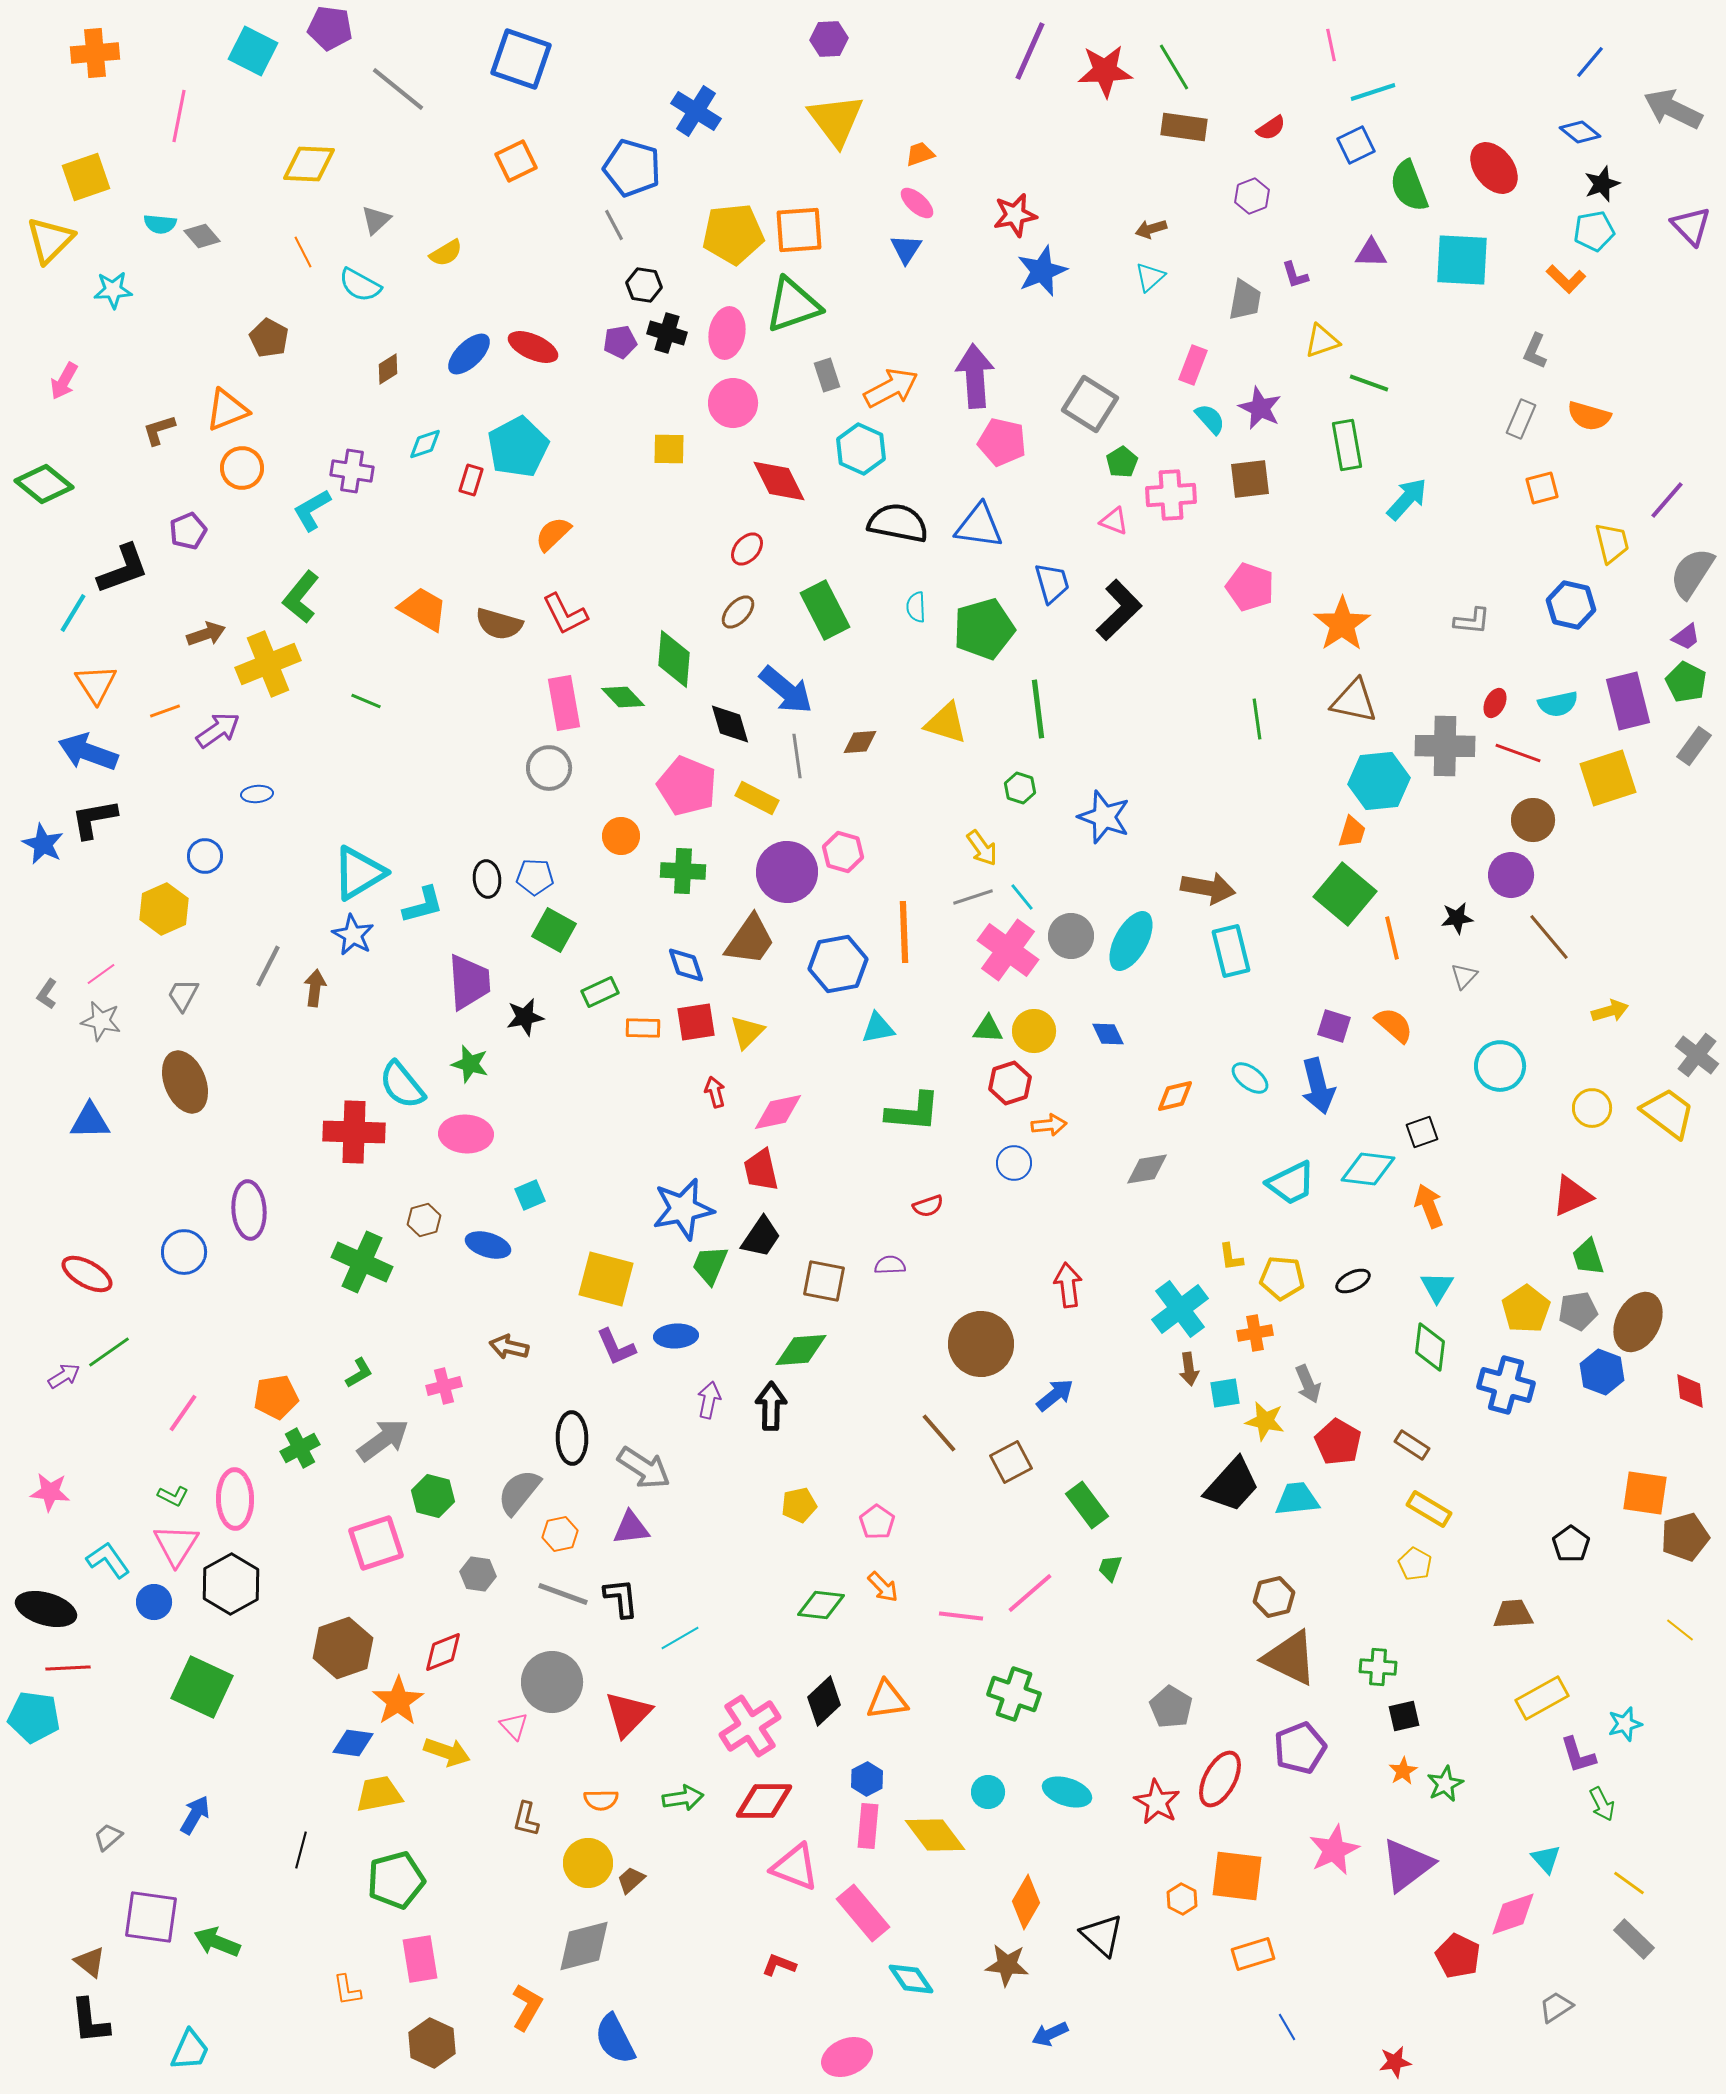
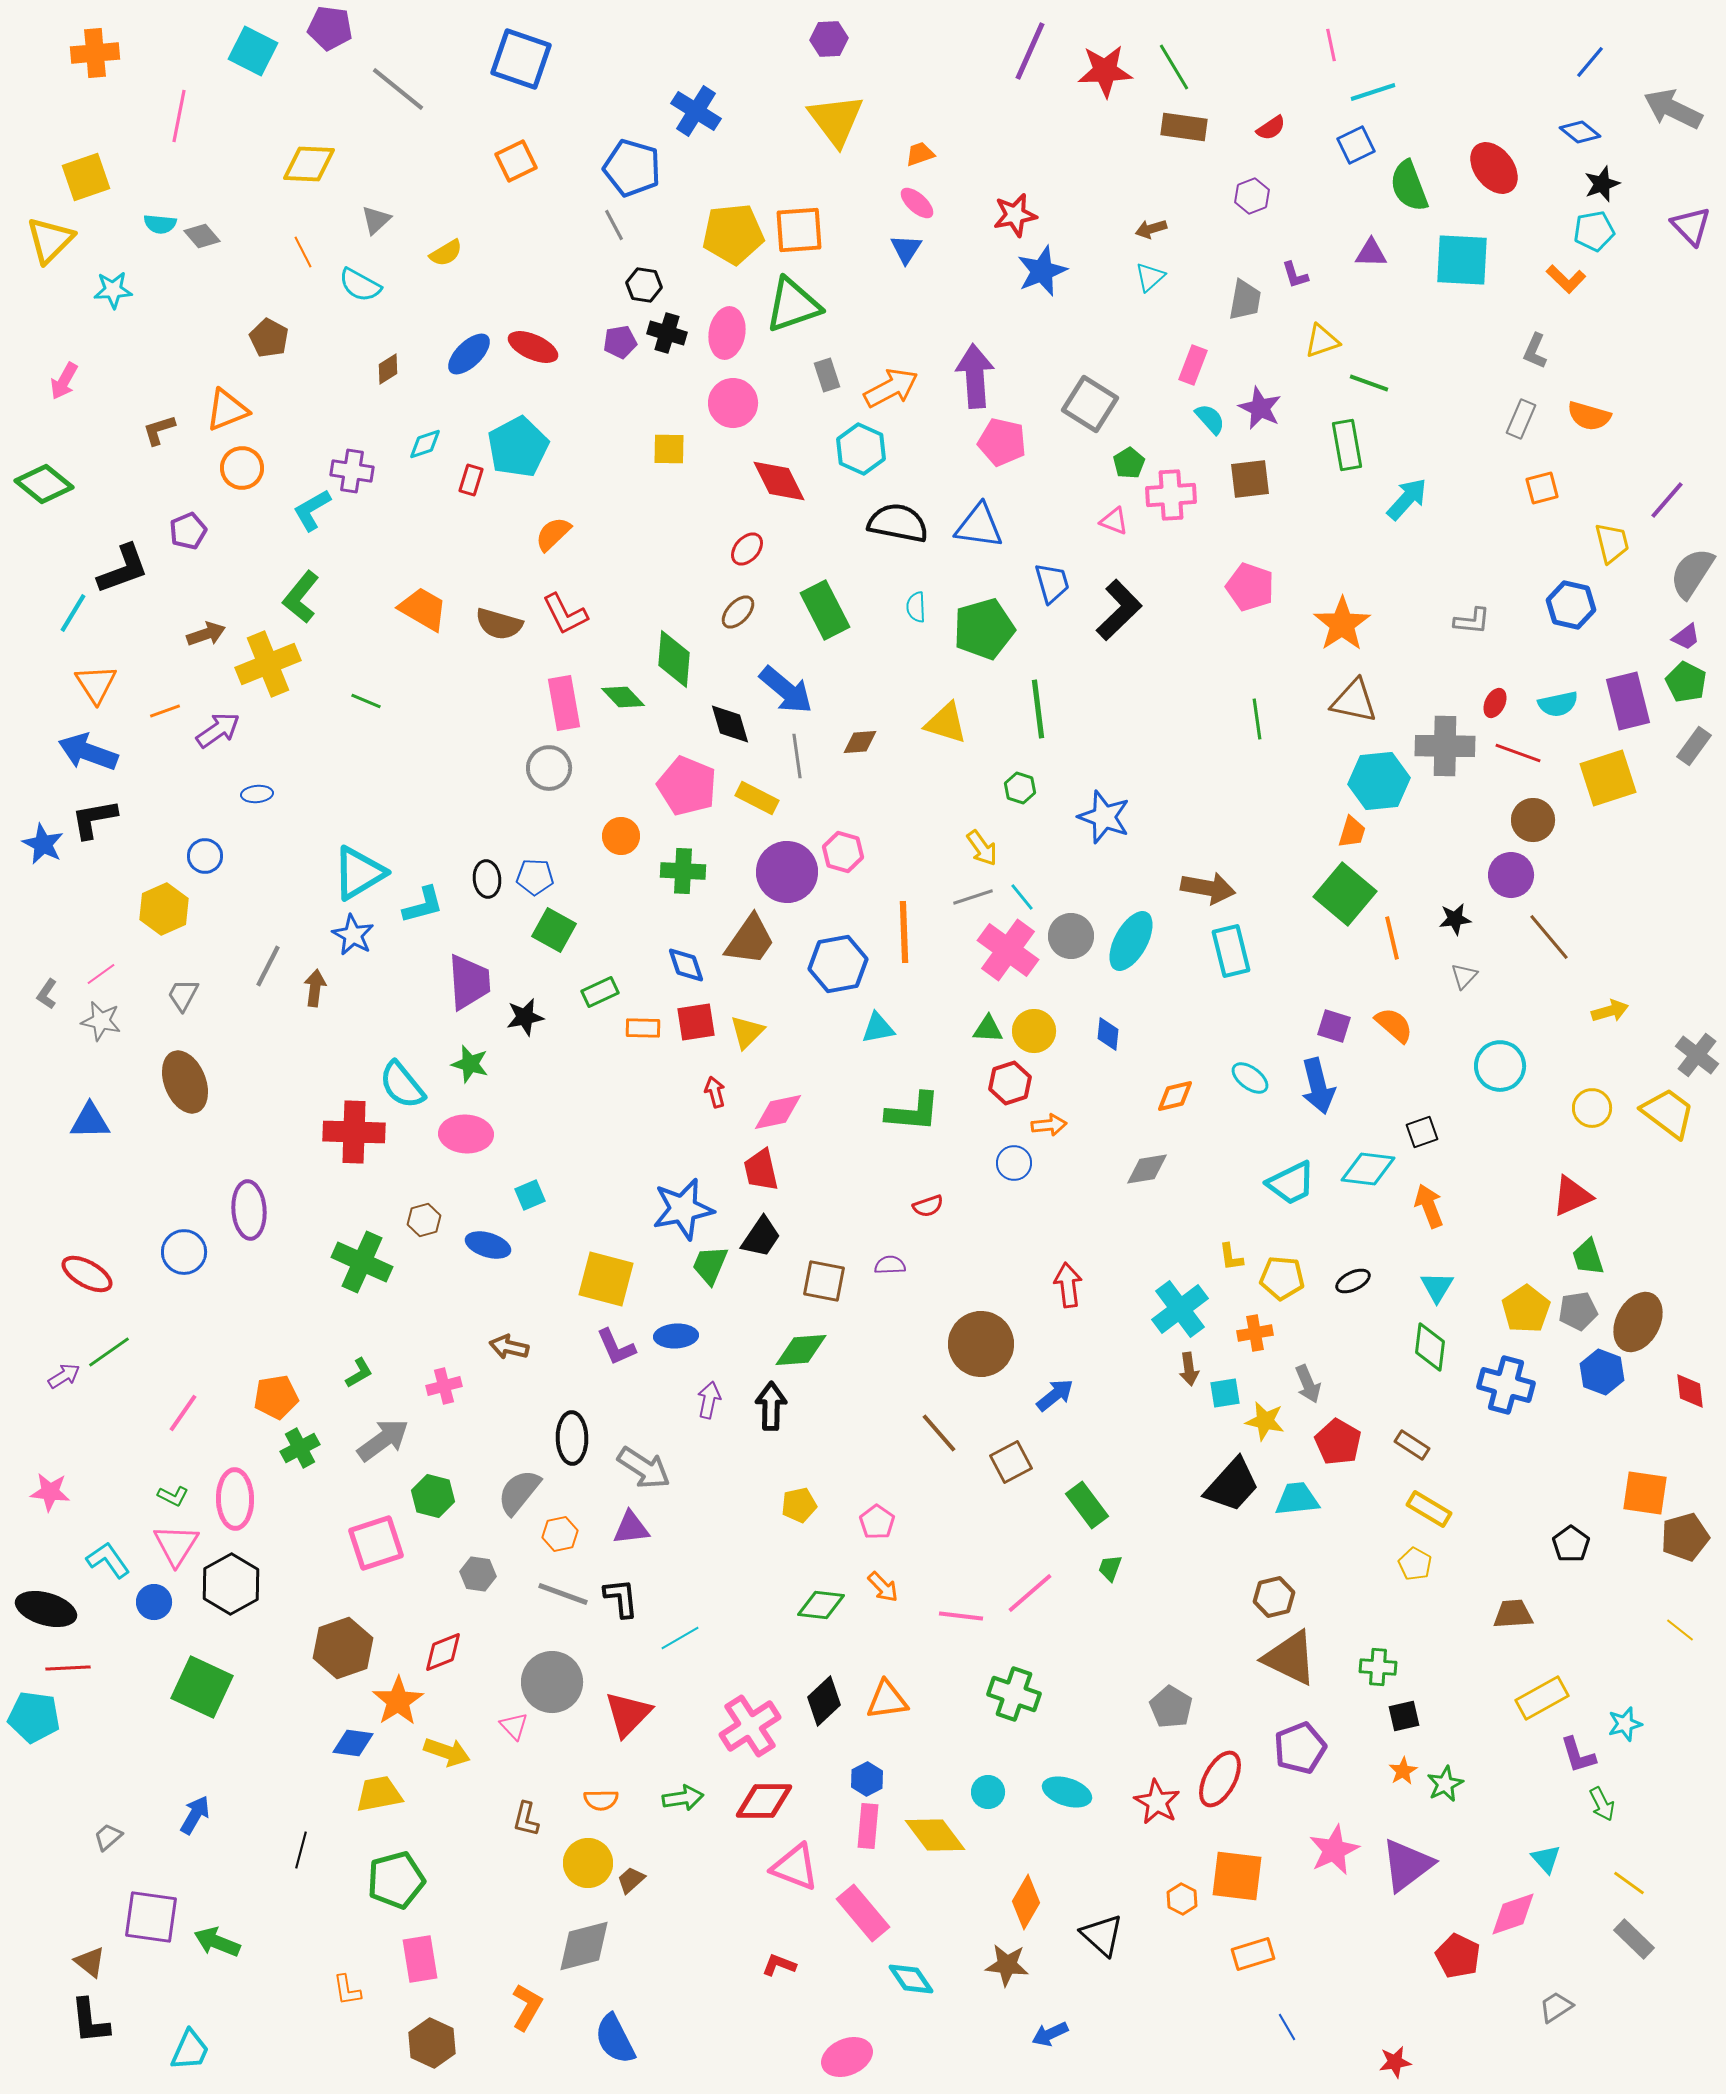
green pentagon at (1122, 462): moved 7 px right, 1 px down
black star at (1457, 918): moved 2 px left, 1 px down
blue diamond at (1108, 1034): rotated 32 degrees clockwise
